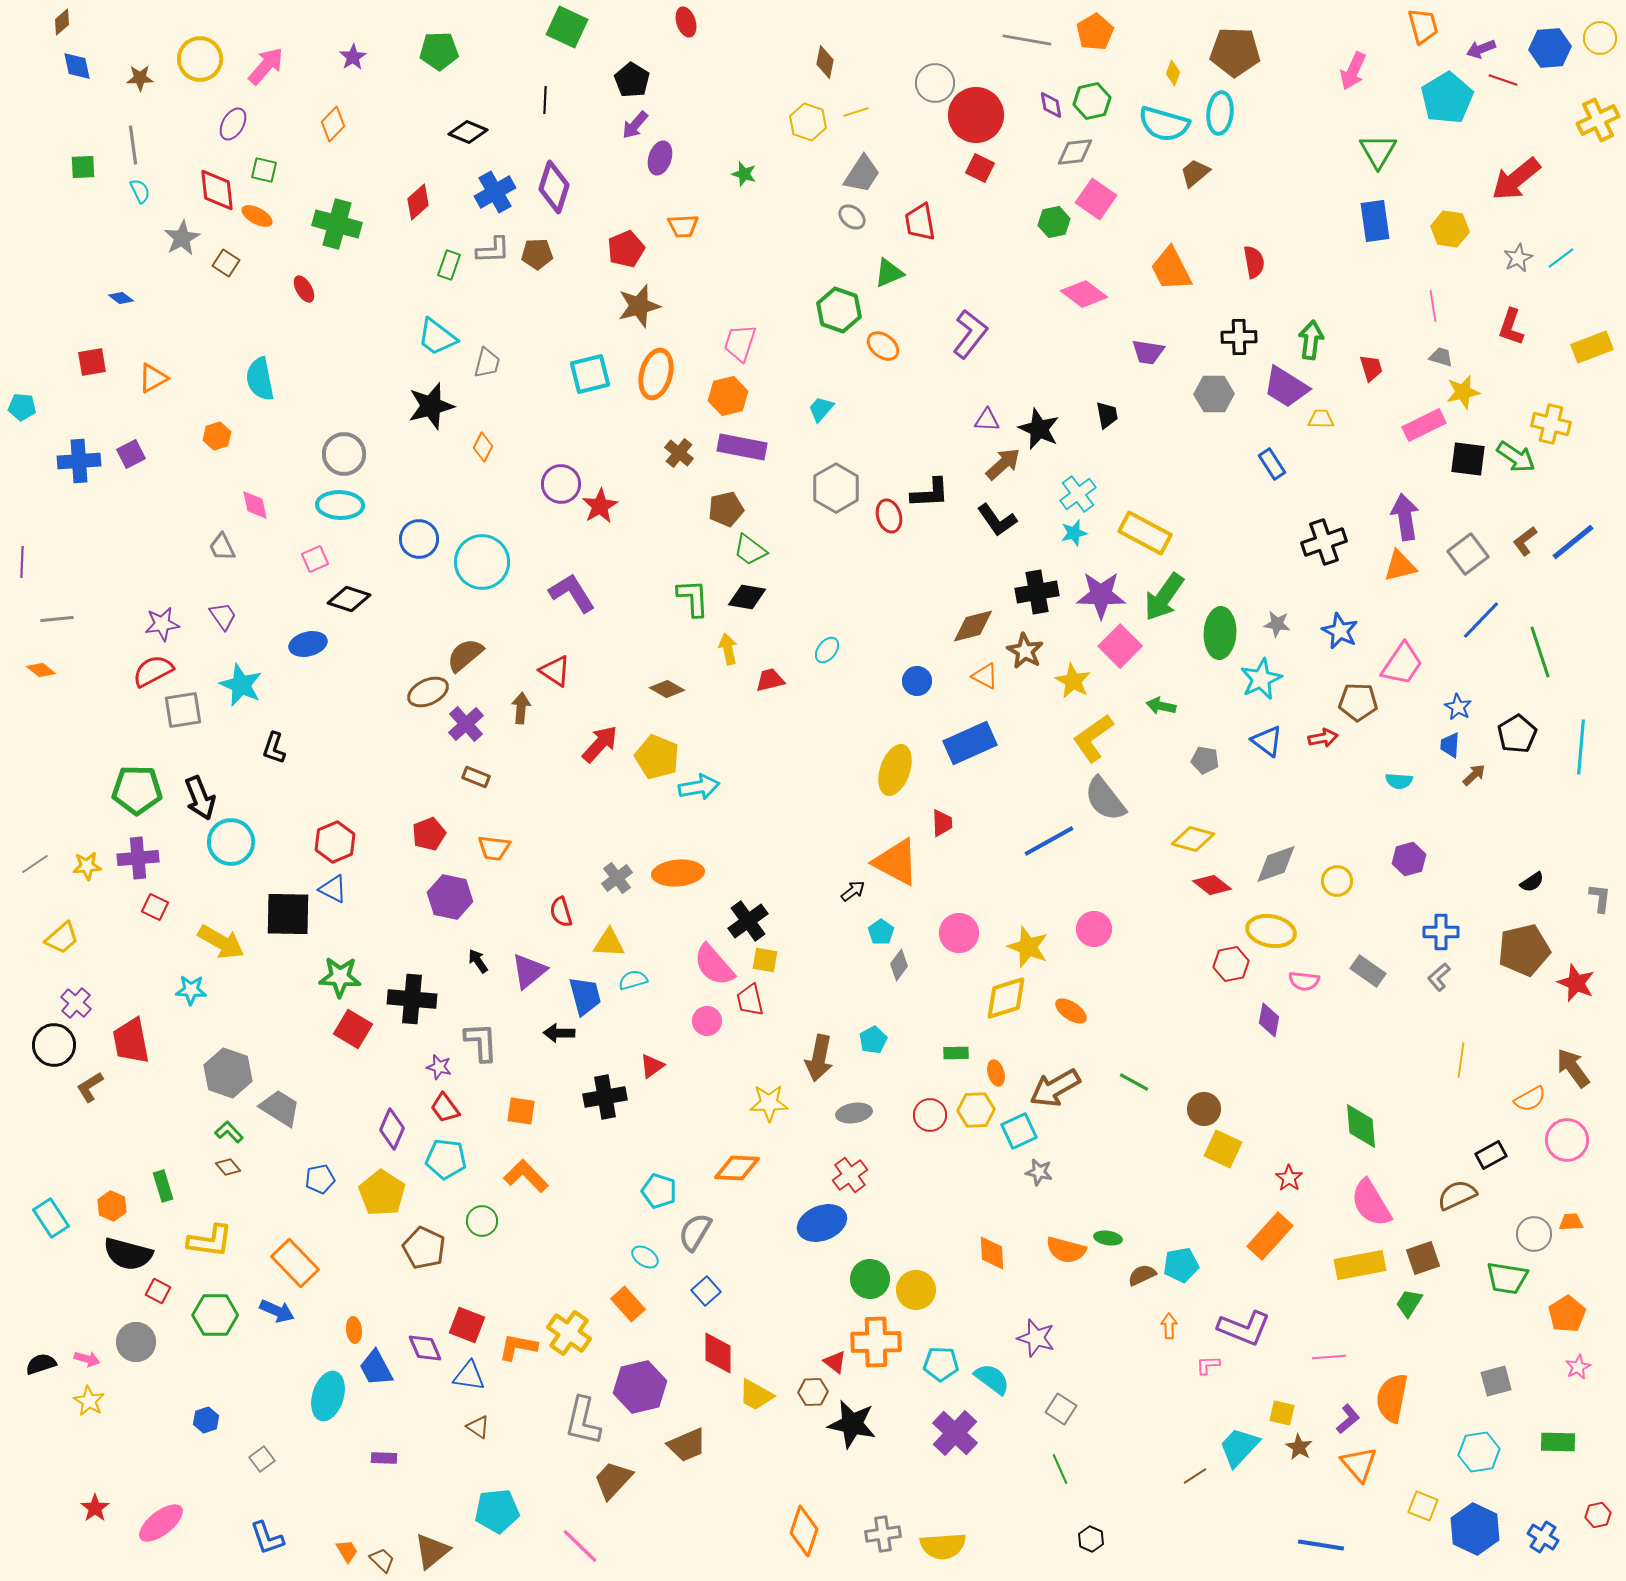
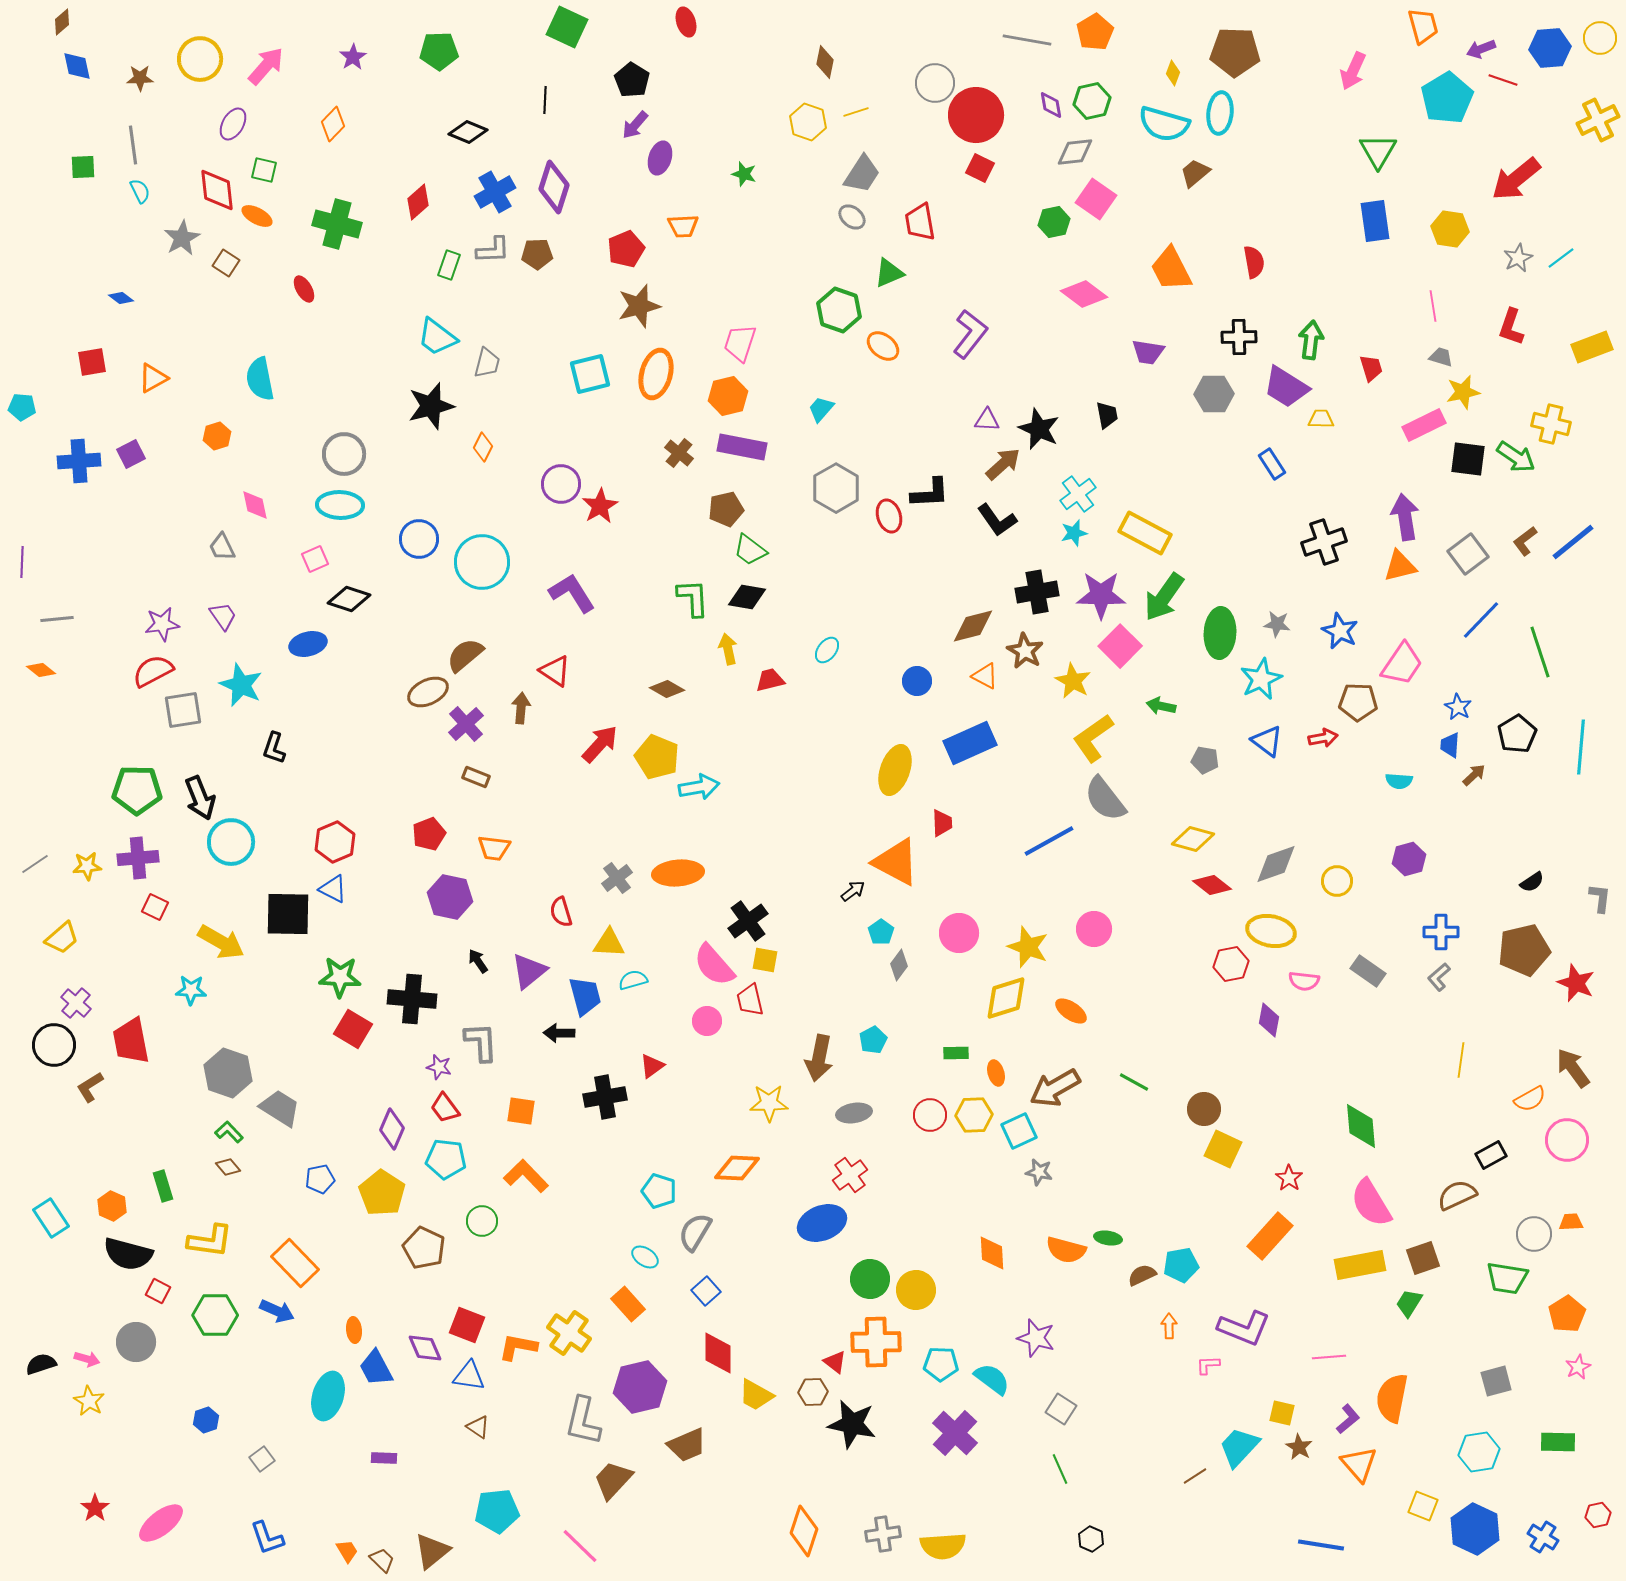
yellow hexagon at (976, 1110): moved 2 px left, 5 px down
